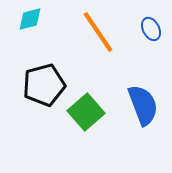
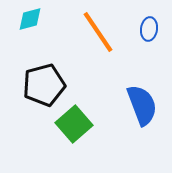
blue ellipse: moved 2 px left; rotated 35 degrees clockwise
blue semicircle: moved 1 px left
green square: moved 12 px left, 12 px down
